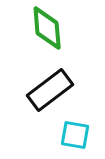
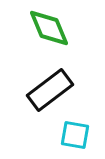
green diamond: moved 2 px right; rotated 18 degrees counterclockwise
